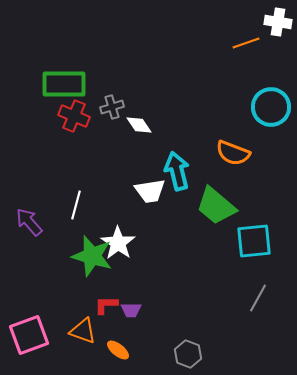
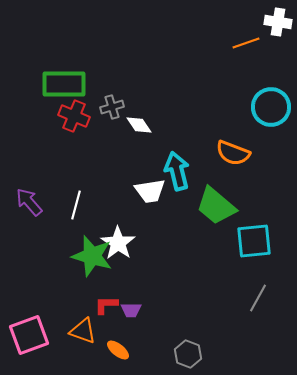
purple arrow: moved 20 px up
